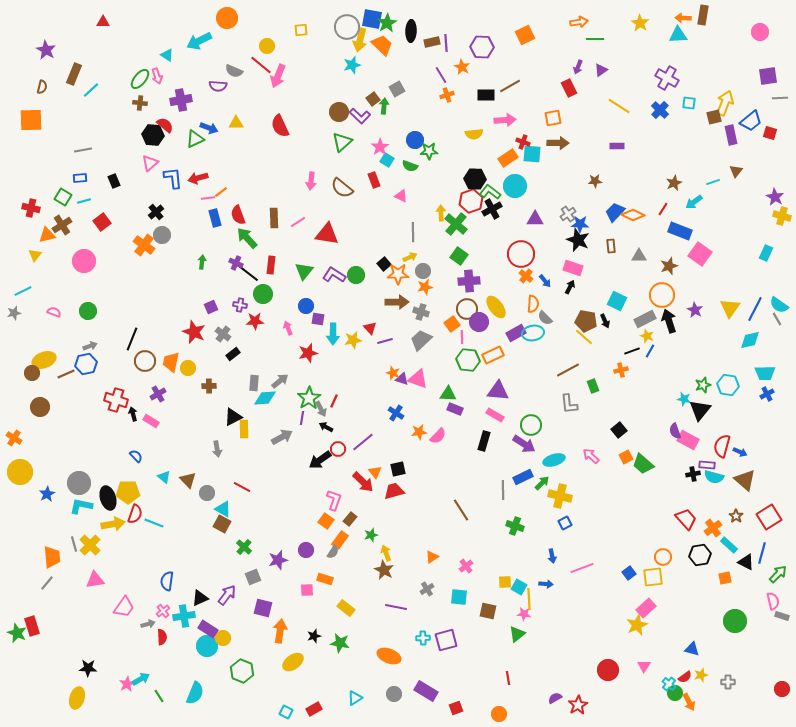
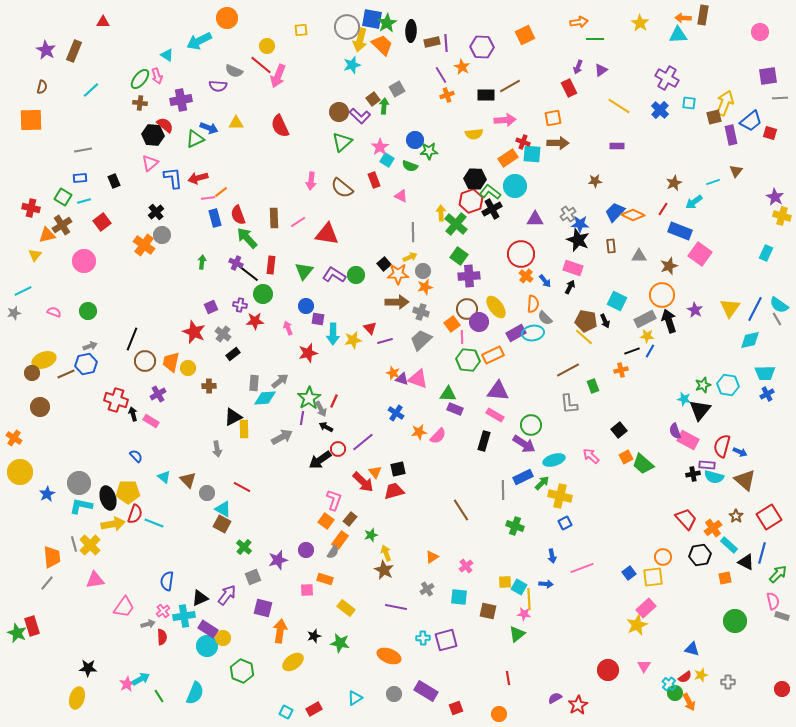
brown rectangle at (74, 74): moved 23 px up
purple cross at (469, 281): moved 5 px up
yellow star at (647, 336): rotated 16 degrees counterclockwise
